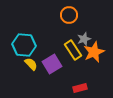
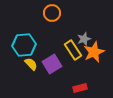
orange circle: moved 17 px left, 2 px up
cyan hexagon: rotated 10 degrees counterclockwise
